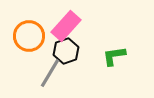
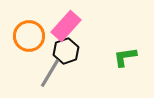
green L-shape: moved 11 px right, 1 px down
